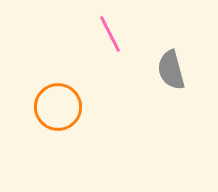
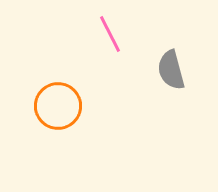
orange circle: moved 1 px up
